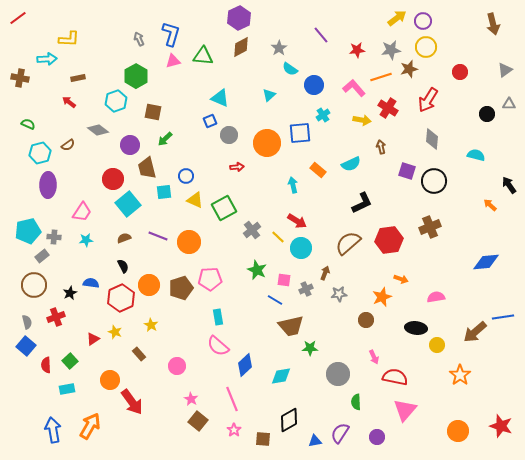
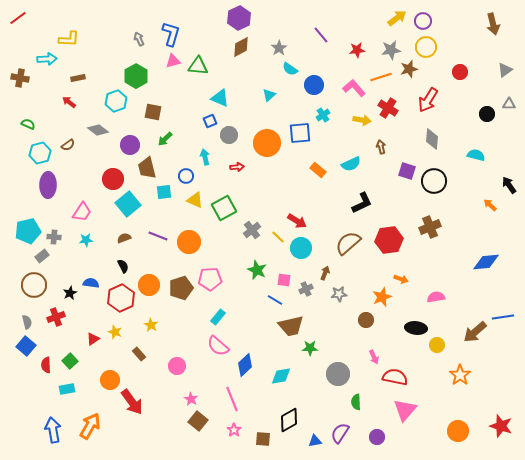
green triangle at (203, 56): moved 5 px left, 10 px down
cyan arrow at (293, 185): moved 88 px left, 28 px up
cyan rectangle at (218, 317): rotated 49 degrees clockwise
